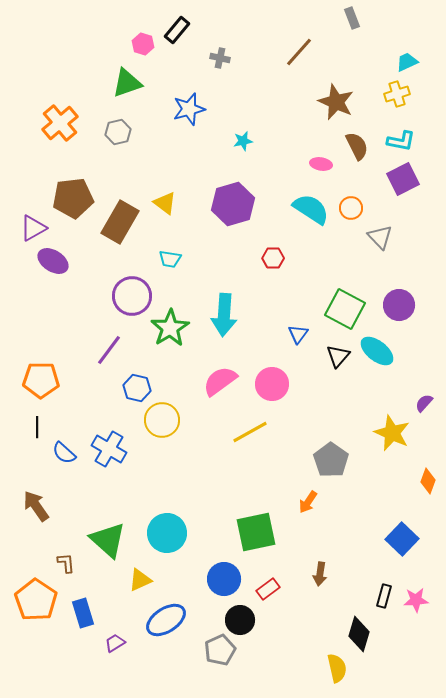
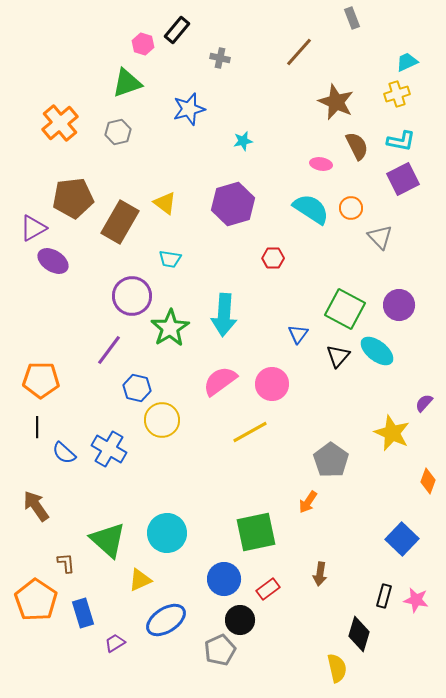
pink star at (416, 600): rotated 15 degrees clockwise
